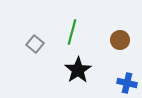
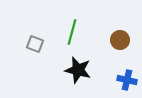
gray square: rotated 18 degrees counterclockwise
black star: rotated 24 degrees counterclockwise
blue cross: moved 3 px up
